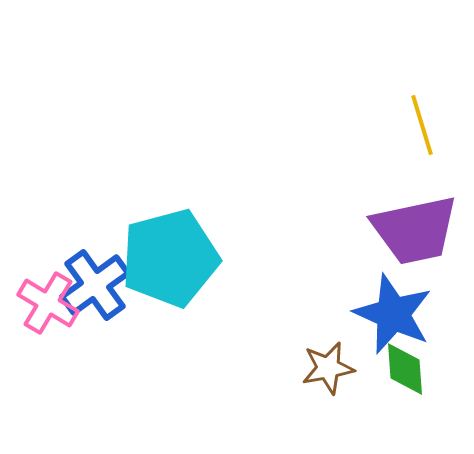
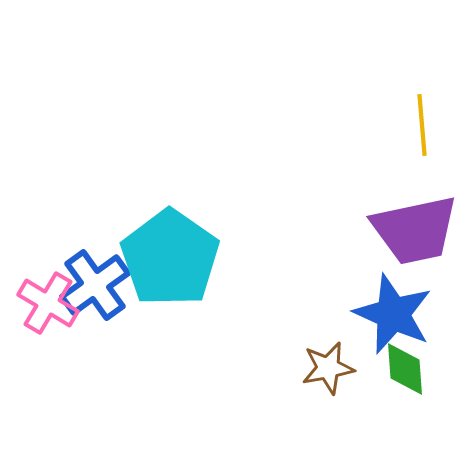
yellow line: rotated 12 degrees clockwise
cyan pentagon: rotated 22 degrees counterclockwise
